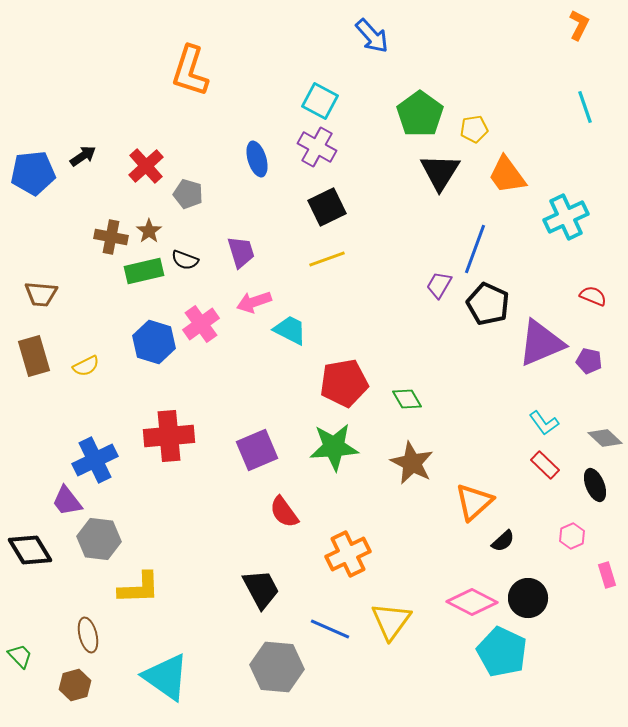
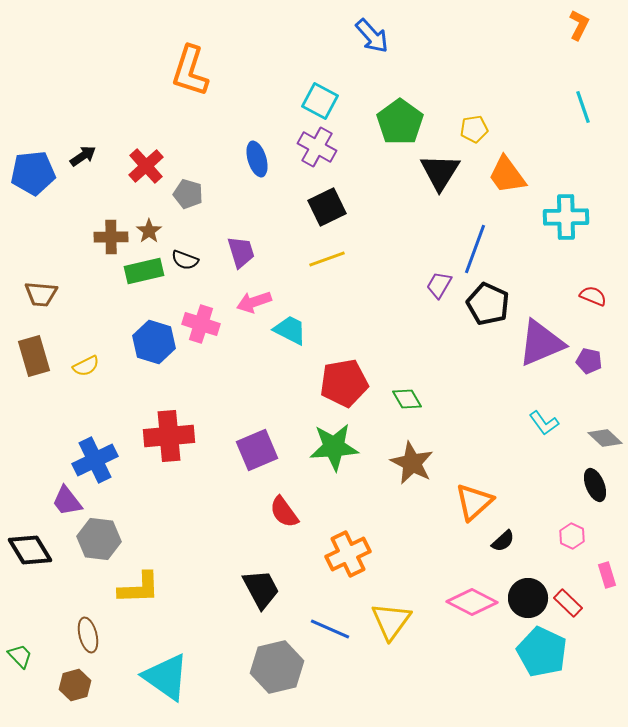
cyan line at (585, 107): moved 2 px left
green pentagon at (420, 114): moved 20 px left, 8 px down
cyan cross at (566, 217): rotated 24 degrees clockwise
brown cross at (111, 237): rotated 12 degrees counterclockwise
pink cross at (201, 324): rotated 36 degrees counterclockwise
red rectangle at (545, 465): moved 23 px right, 138 px down
pink hexagon at (572, 536): rotated 10 degrees counterclockwise
cyan pentagon at (502, 652): moved 40 px right
gray hexagon at (277, 667): rotated 18 degrees counterclockwise
